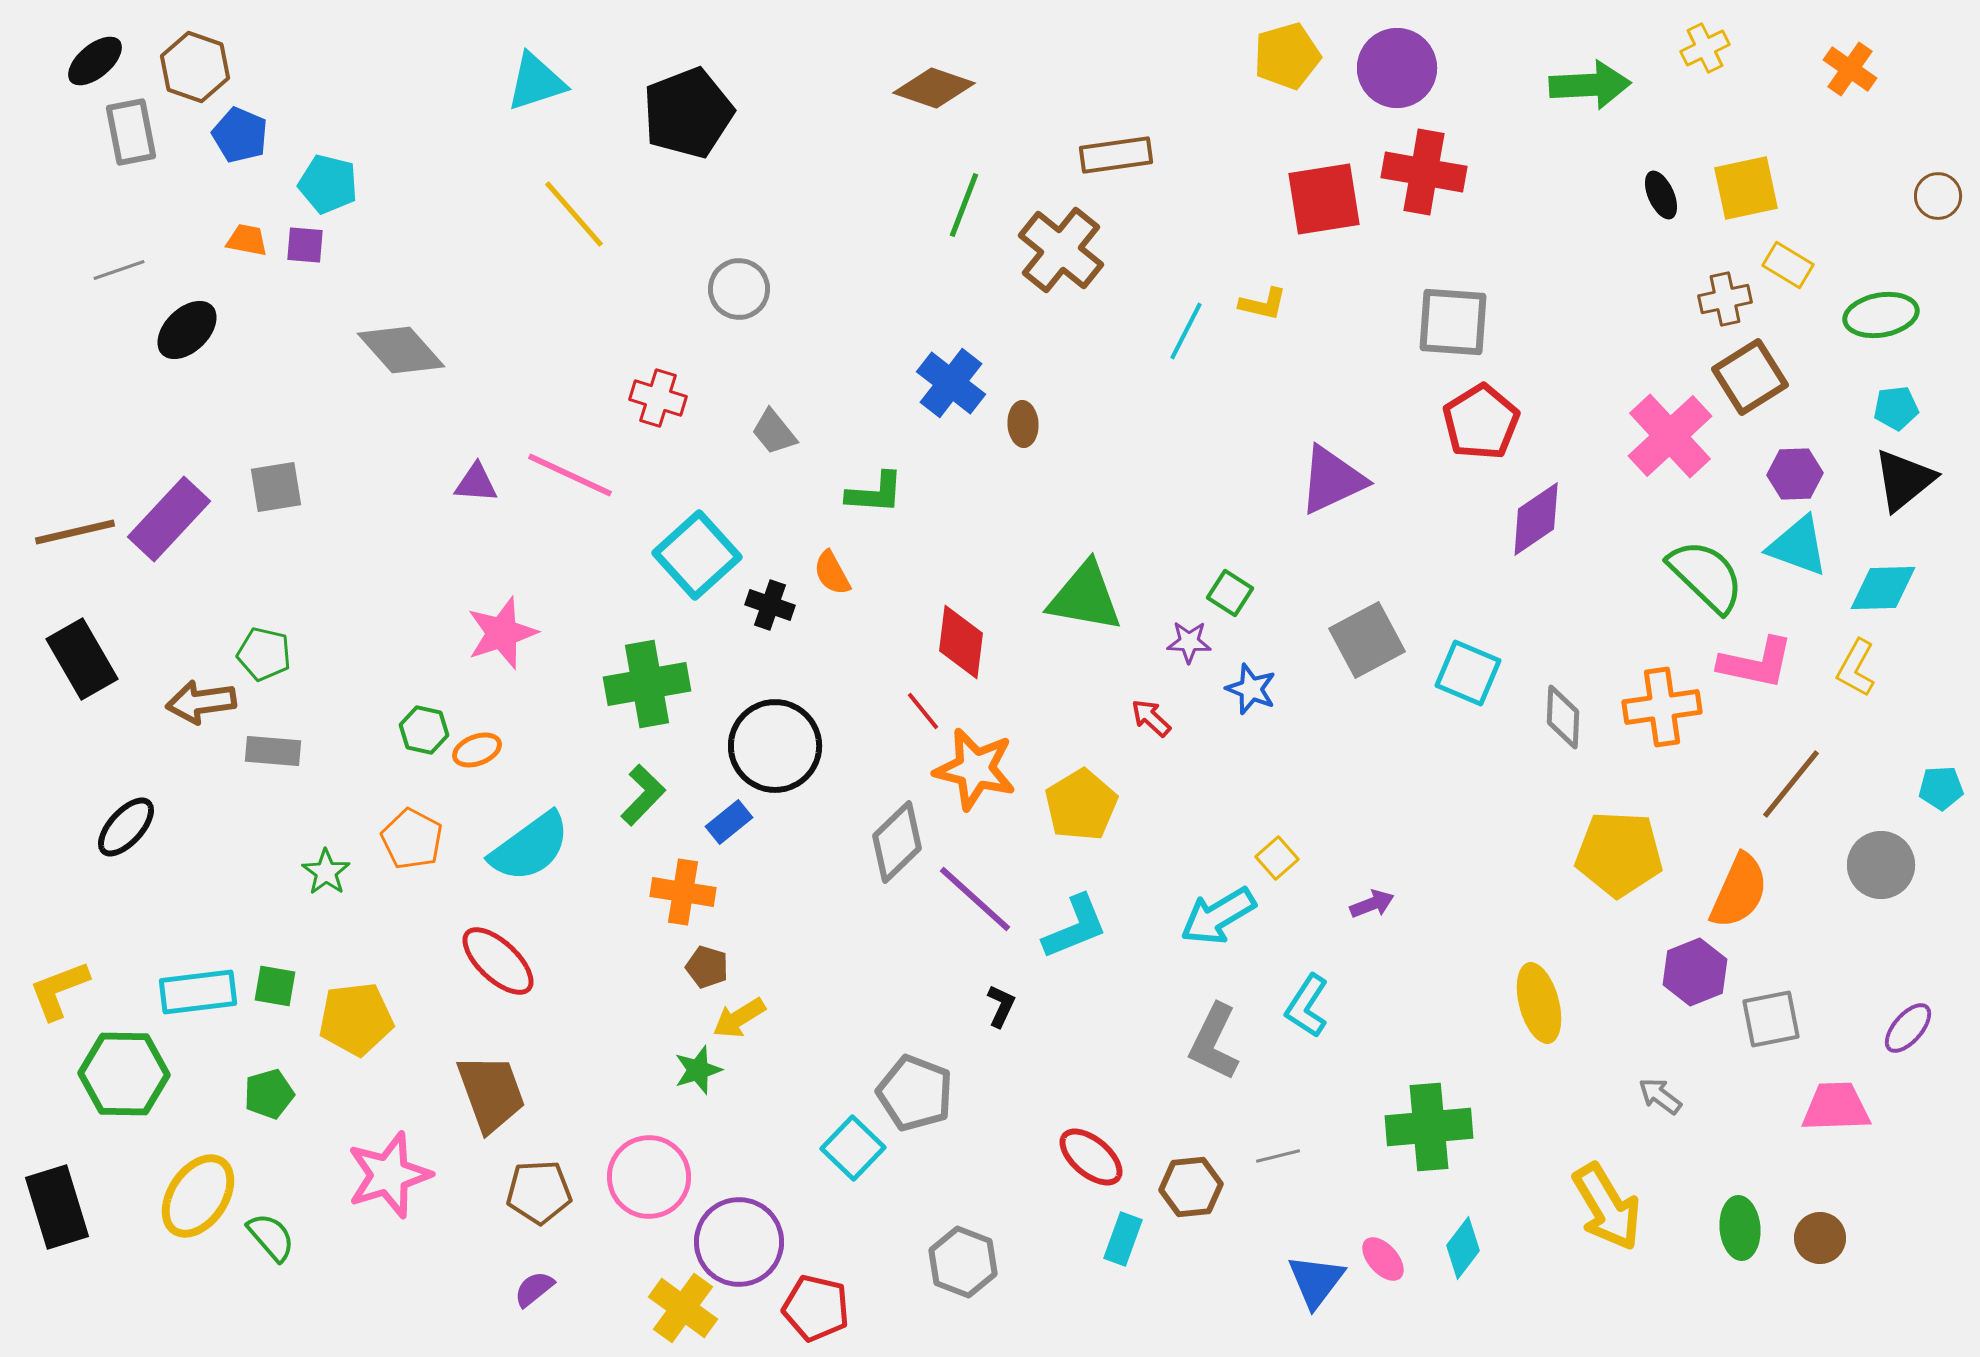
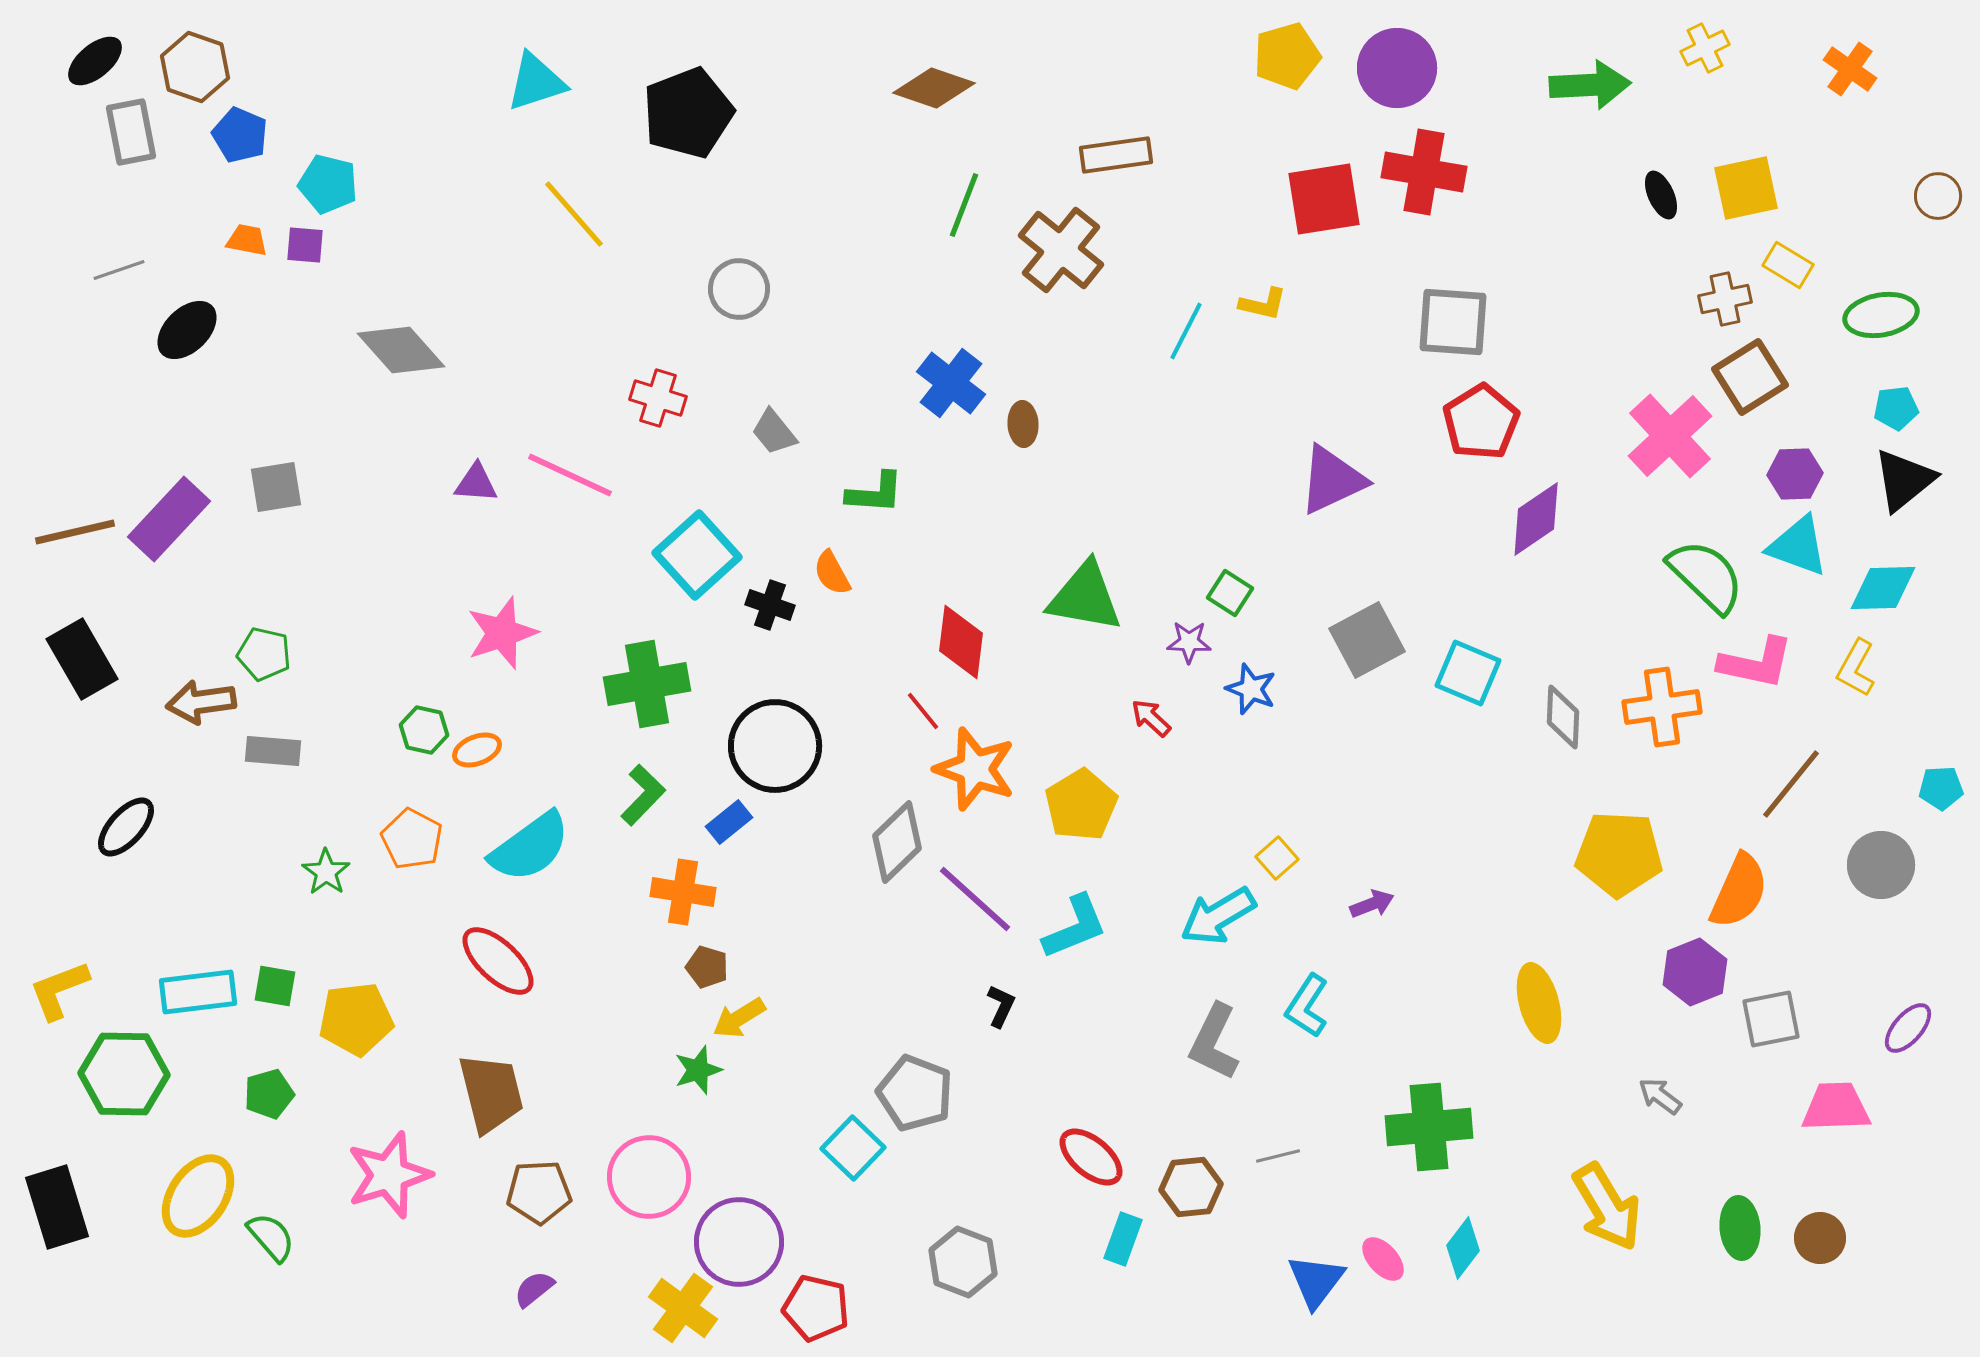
orange star at (975, 769): rotated 6 degrees clockwise
brown trapezoid at (491, 1093): rotated 6 degrees clockwise
